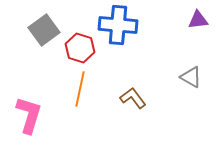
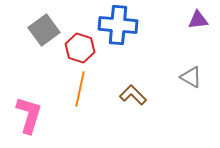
brown L-shape: moved 3 px up; rotated 8 degrees counterclockwise
